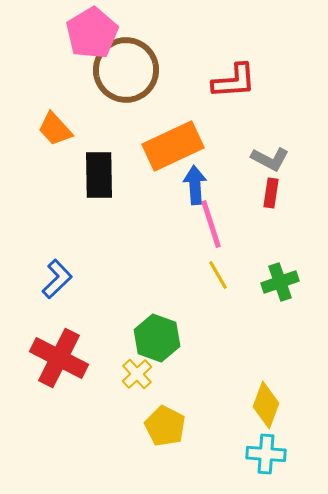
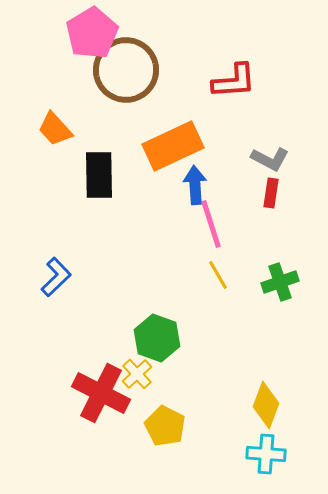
blue L-shape: moved 1 px left, 2 px up
red cross: moved 42 px right, 35 px down
